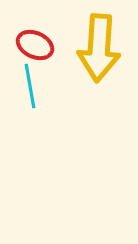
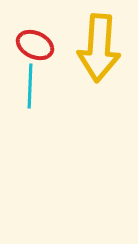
cyan line: rotated 12 degrees clockwise
